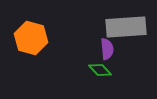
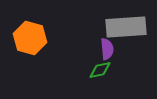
orange hexagon: moved 1 px left
green diamond: rotated 60 degrees counterclockwise
